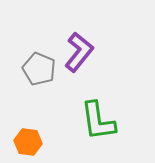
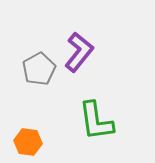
gray pentagon: rotated 20 degrees clockwise
green L-shape: moved 2 px left
